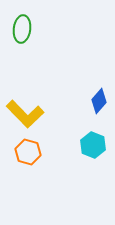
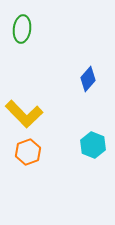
blue diamond: moved 11 px left, 22 px up
yellow L-shape: moved 1 px left
orange hexagon: rotated 25 degrees clockwise
